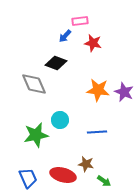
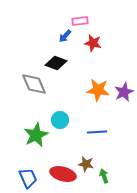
purple star: rotated 24 degrees clockwise
green star: rotated 15 degrees counterclockwise
red ellipse: moved 1 px up
green arrow: moved 5 px up; rotated 144 degrees counterclockwise
